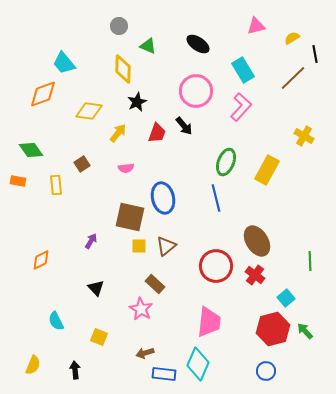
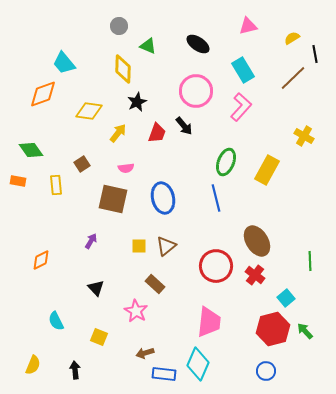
pink triangle at (256, 26): moved 8 px left
brown square at (130, 217): moved 17 px left, 18 px up
pink star at (141, 309): moved 5 px left, 2 px down
